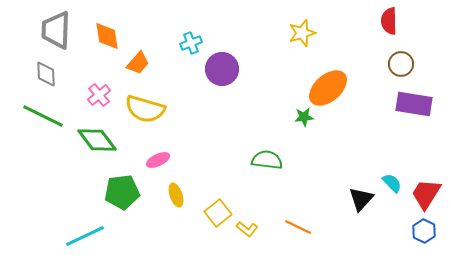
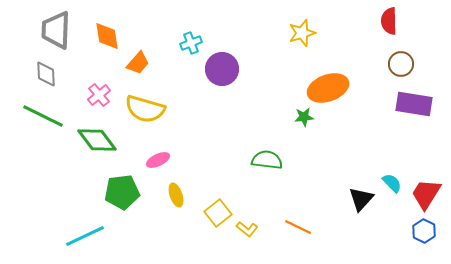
orange ellipse: rotated 21 degrees clockwise
